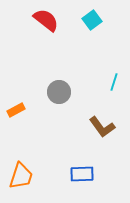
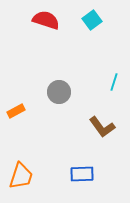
red semicircle: rotated 20 degrees counterclockwise
orange rectangle: moved 1 px down
